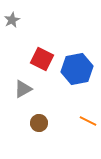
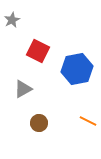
red square: moved 4 px left, 8 px up
